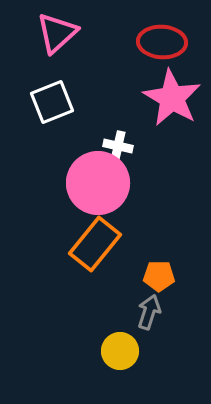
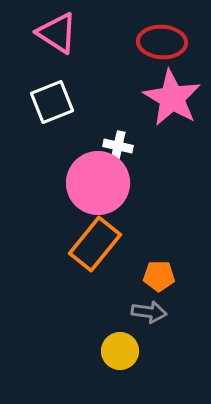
pink triangle: rotated 45 degrees counterclockwise
gray arrow: rotated 80 degrees clockwise
